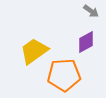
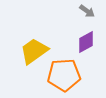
gray arrow: moved 4 px left
